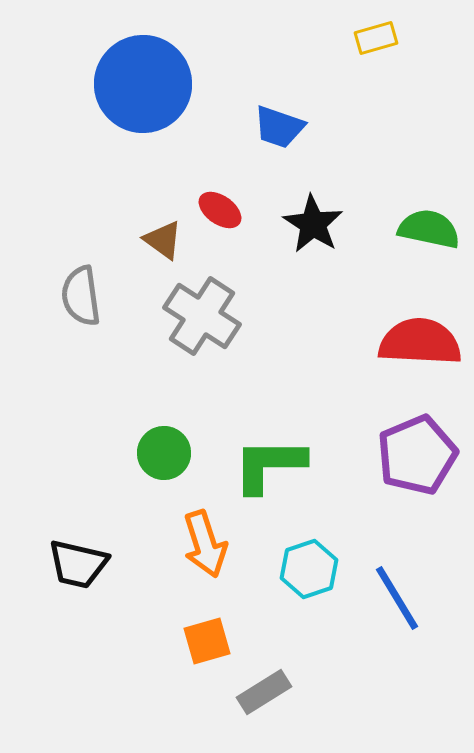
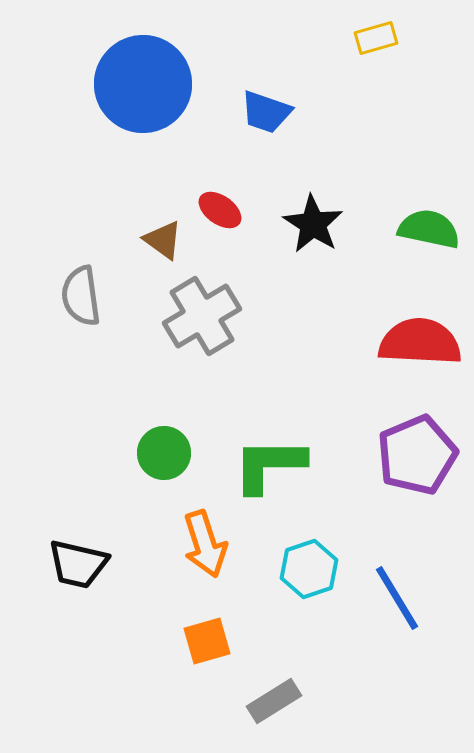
blue trapezoid: moved 13 px left, 15 px up
gray cross: rotated 26 degrees clockwise
gray rectangle: moved 10 px right, 9 px down
